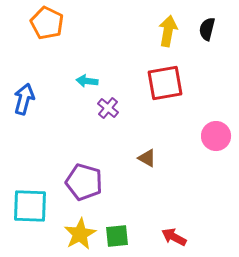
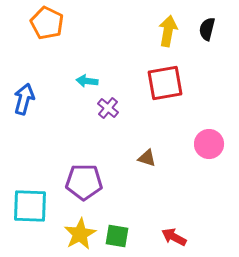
pink circle: moved 7 px left, 8 px down
brown triangle: rotated 12 degrees counterclockwise
purple pentagon: rotated 15 degrees counterclockwise
green square: rotated 15 degrees clockwise
